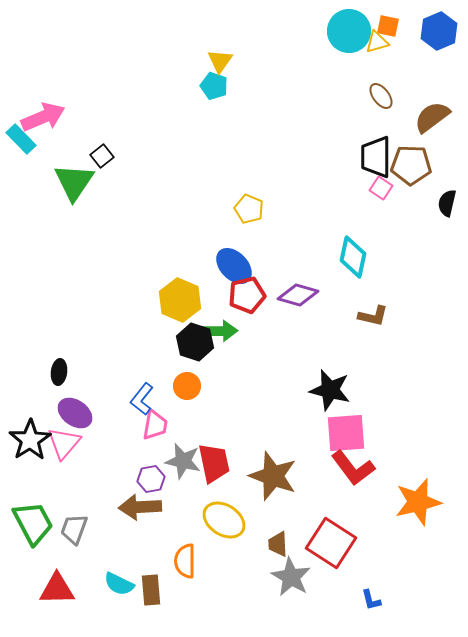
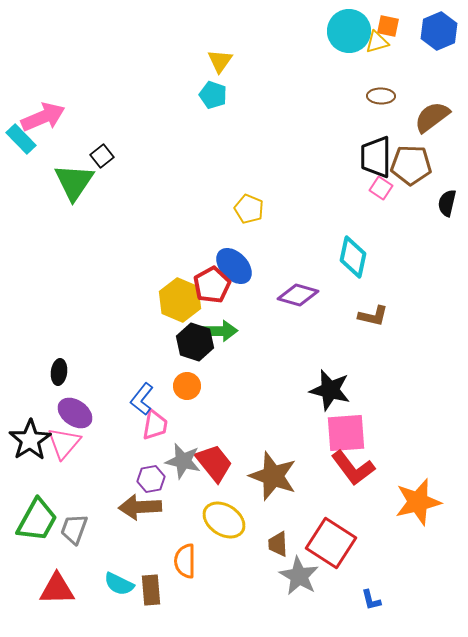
cyan pentagon at (214, 86): moved 1 px left, 9 px down
brown ellipse at (381, 96): rotated 52 degrees counterclockwise
red pentagon at (247, 295): moved 35 px left, 10 px up; rotated 15 degrees counterclockwise
red trapezoid at (214, 463): rotated 27 degrees counterclockwise
green trapezoid at (33, 523): moved 4 px right, 3 px up; rotated 57 degrees clockwise
gray star at (291, 577): moved 8 px right, 1 px up
